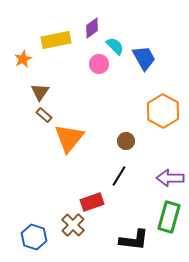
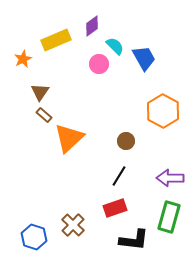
purple diamond: moved 2 px up
yellow rectangle: rotated 12 degrees counterclockwise
orange triangle: rotated 8 degrees clockwise
red rectangle: moved 23 px right, 6 px down
